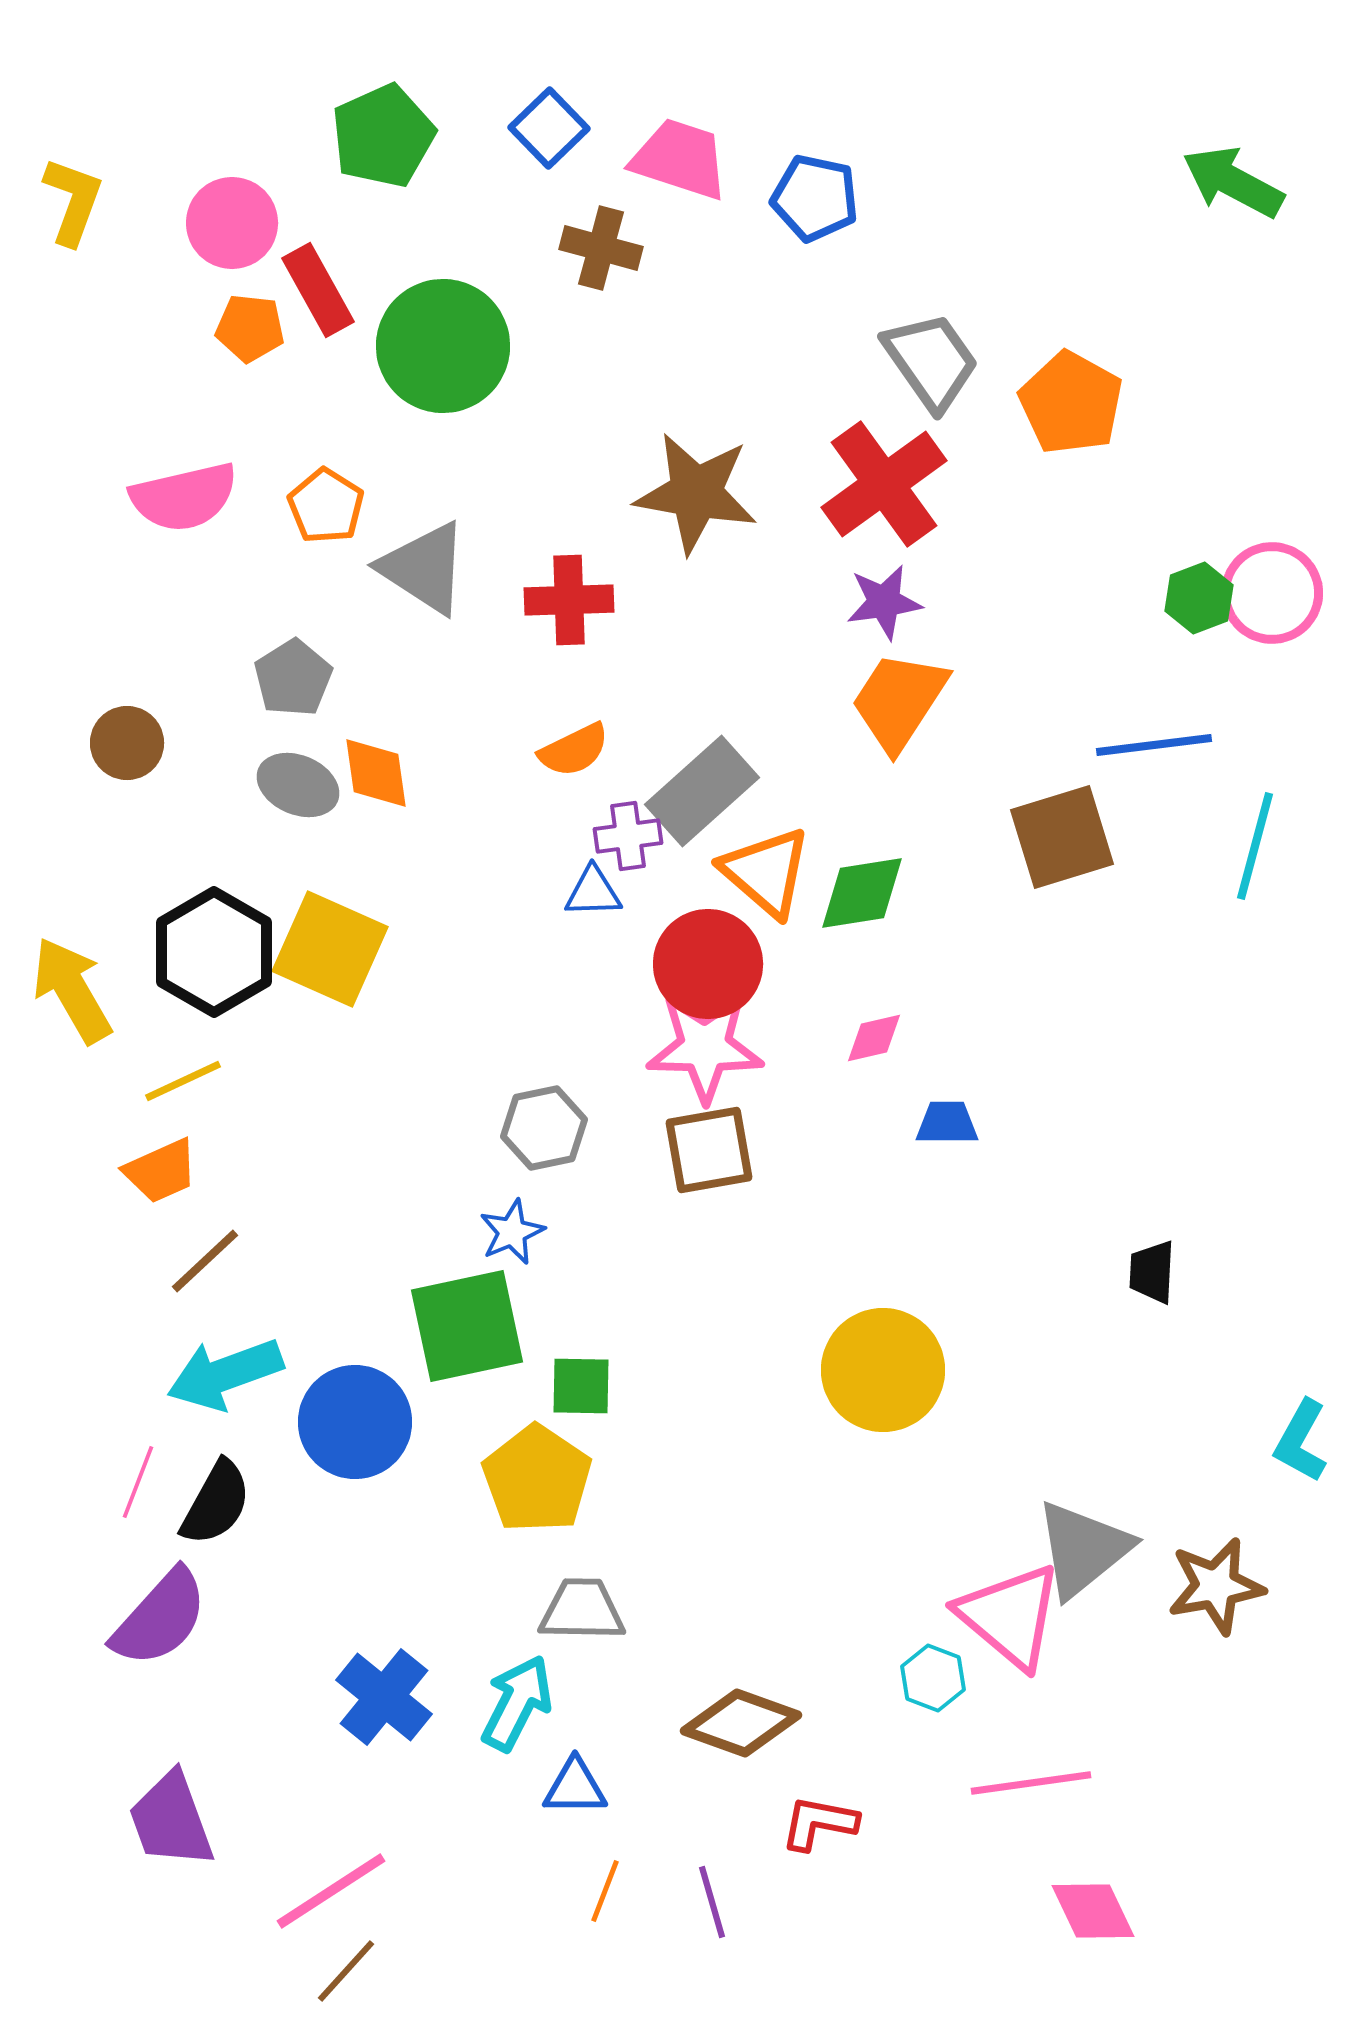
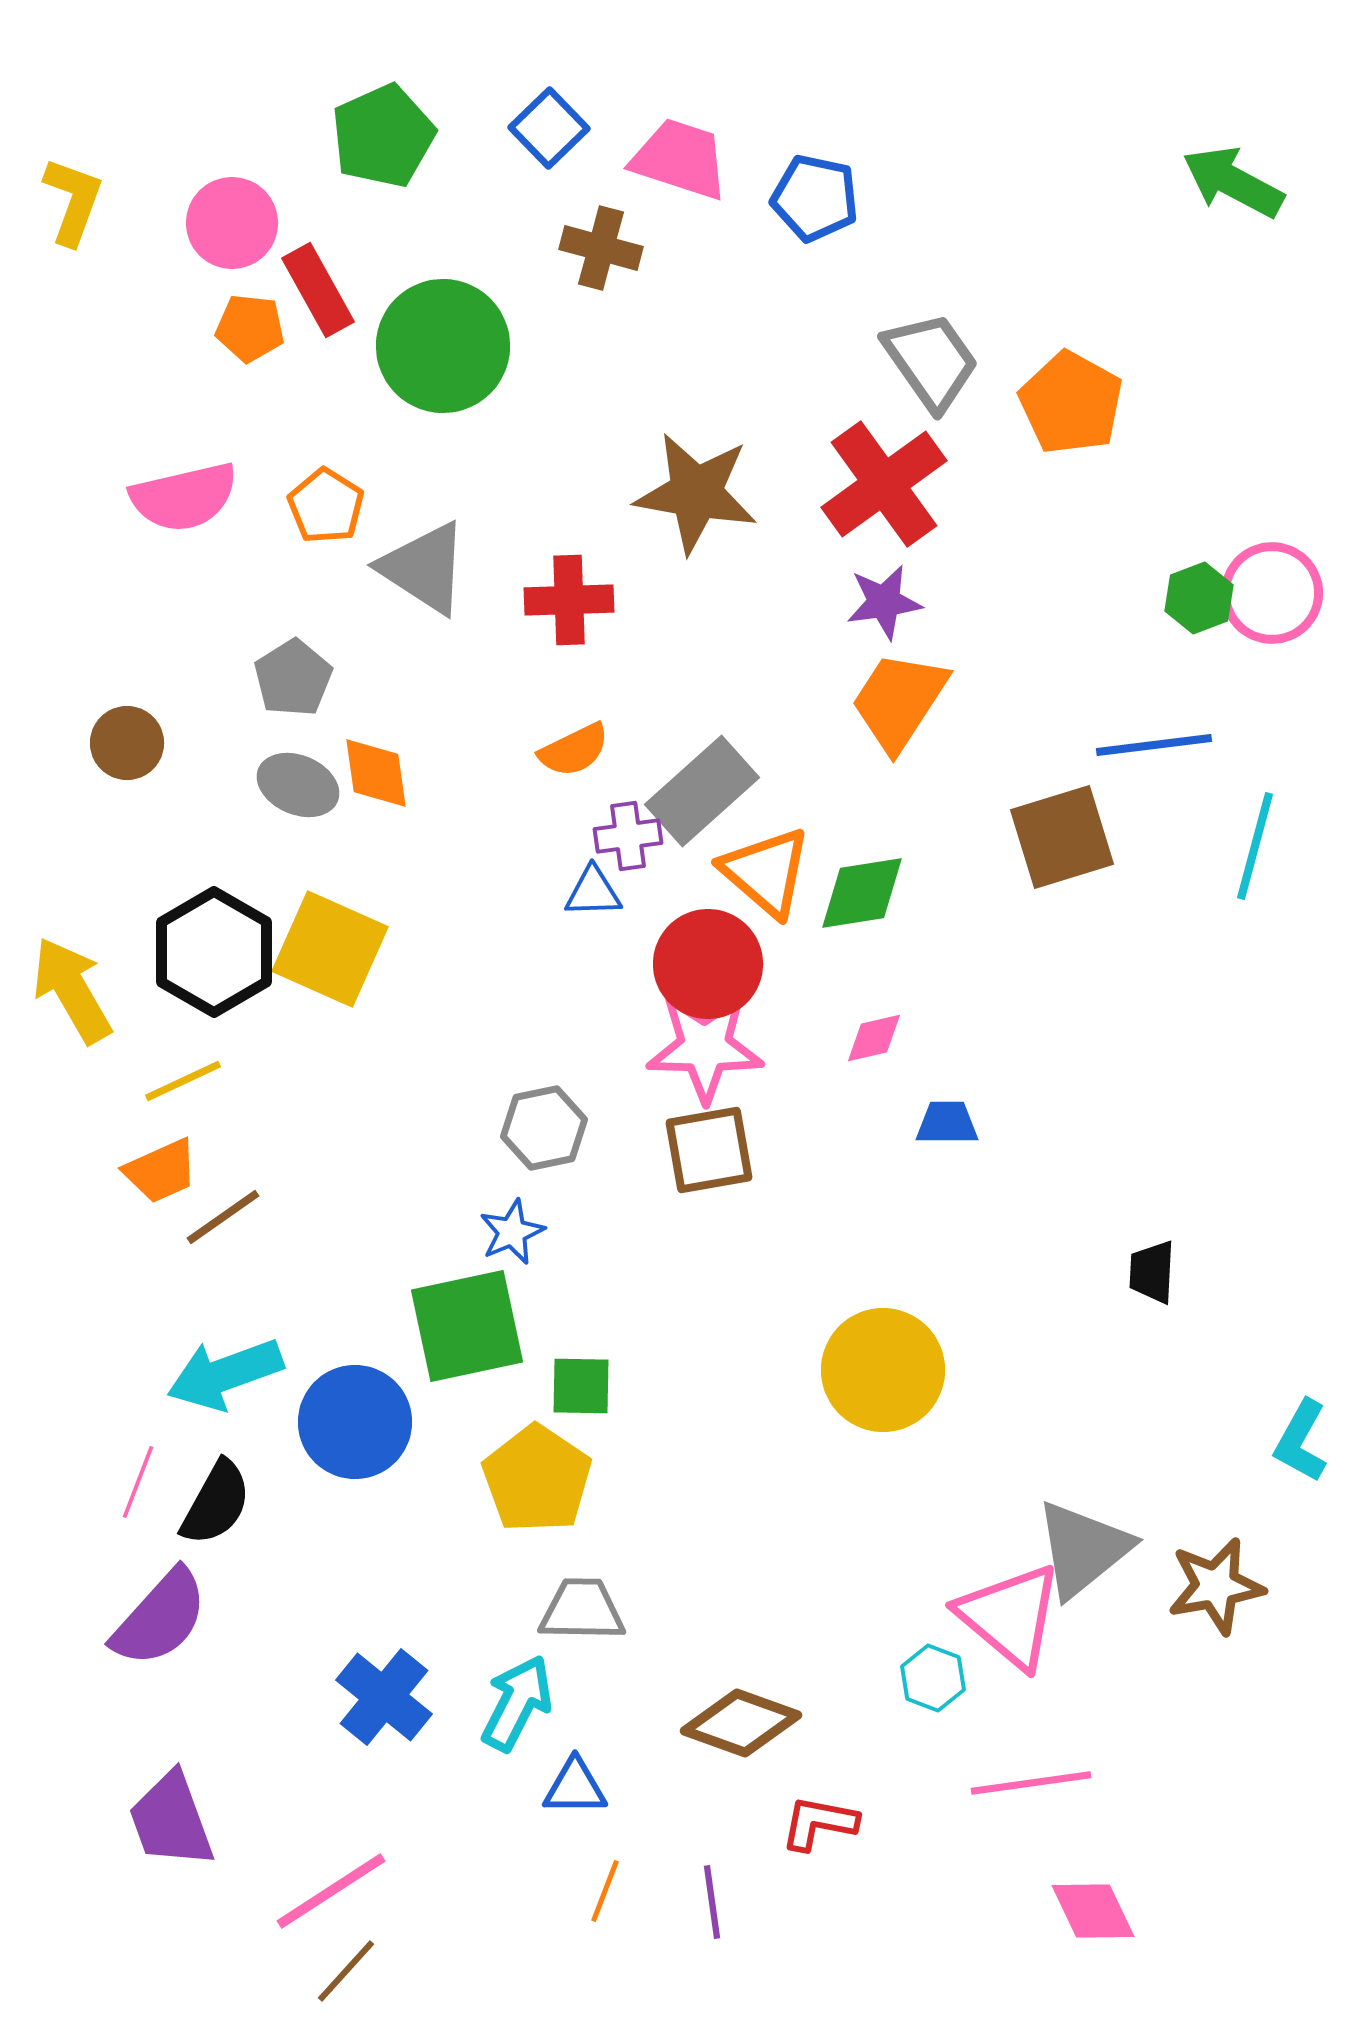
brown line at (205, 1261): moved 18 px right, 44 px up; rotated 8 degrees clockwise
purple line at (712, 1902): rotated 8 degrees clockwise
